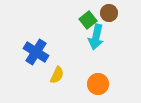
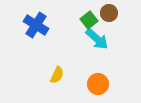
green square: moved 1 px right
cyan arrow: moved 1 px right, 2 px down; rotated 60 degrees counterclockwise
blue cross: moved 27 px up
